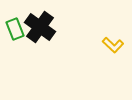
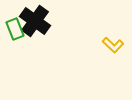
black cross: moved 5 px left, 6 px up
